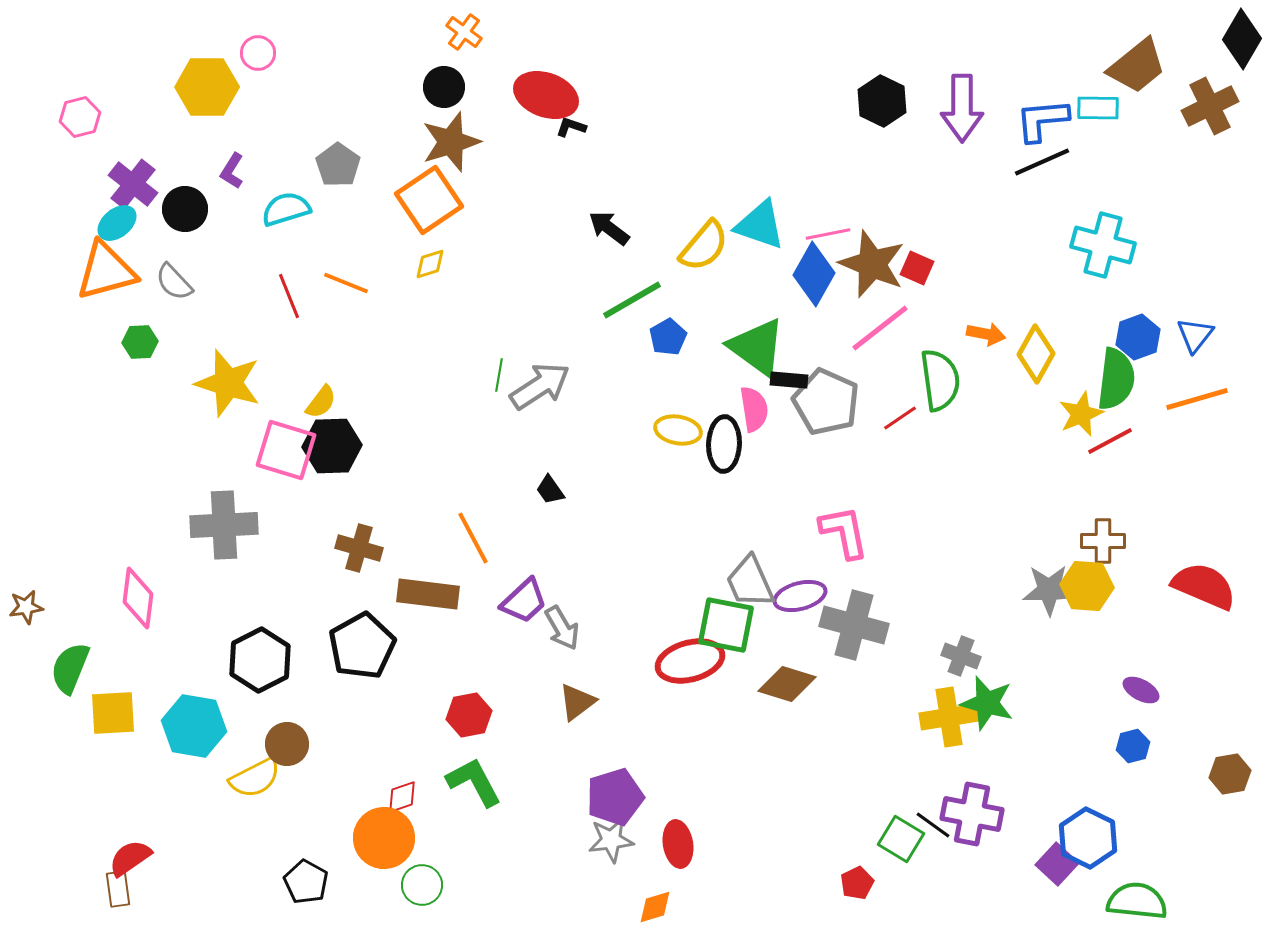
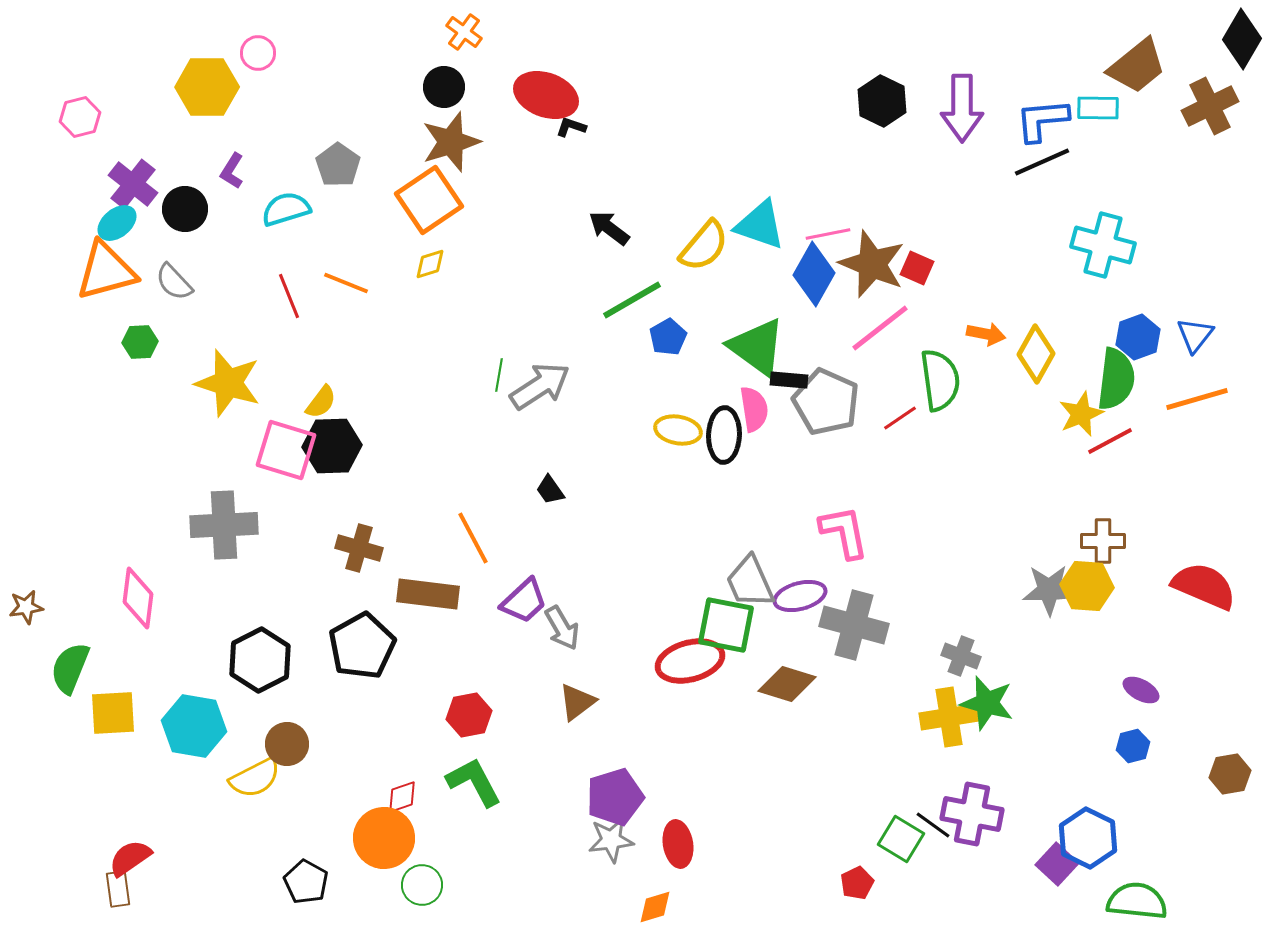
black ellipse at (724, 444): moved 9 px up
